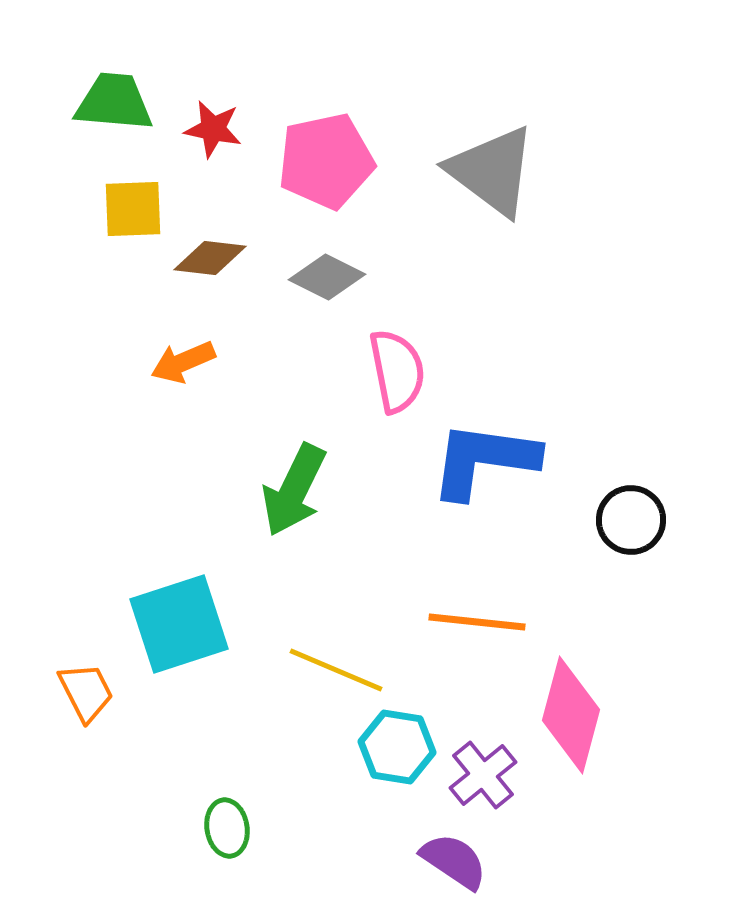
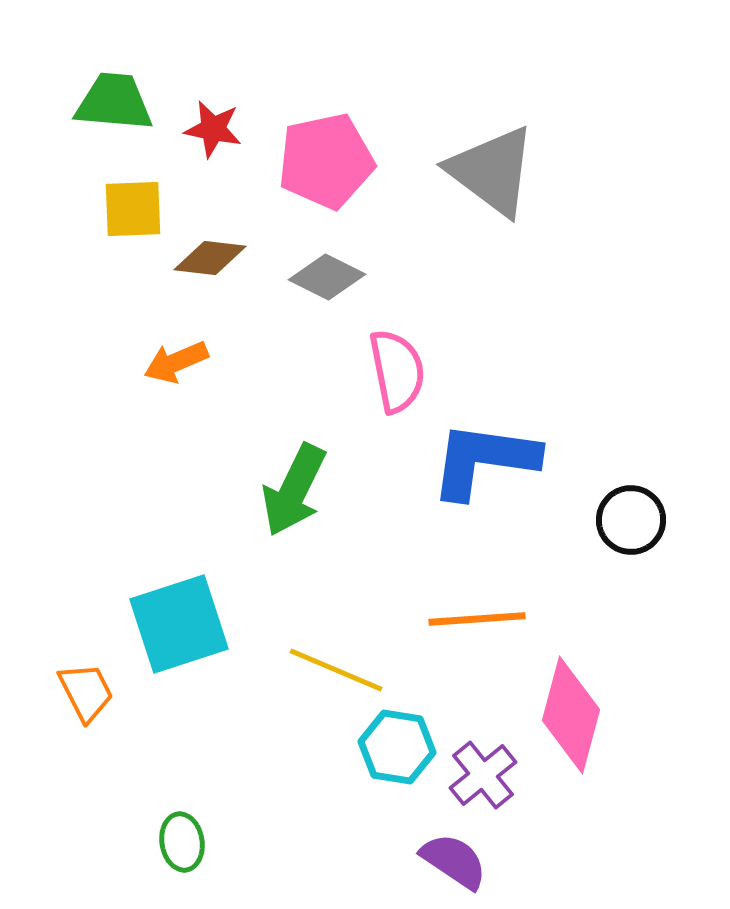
orange arrow: moved 7 px left
orange line: moved 3 px up; rotated 10 degrees counterclockwise
green ellipse: moved 45 px left, 14 px down
